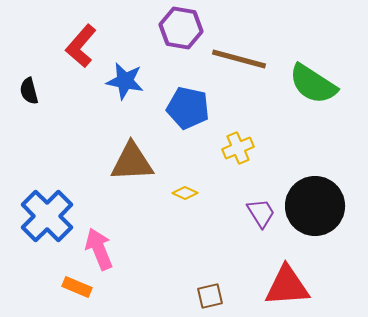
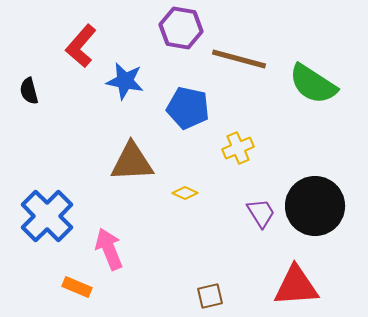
pink arrow: moved 10 px right
red triangle: moved 9 px right
